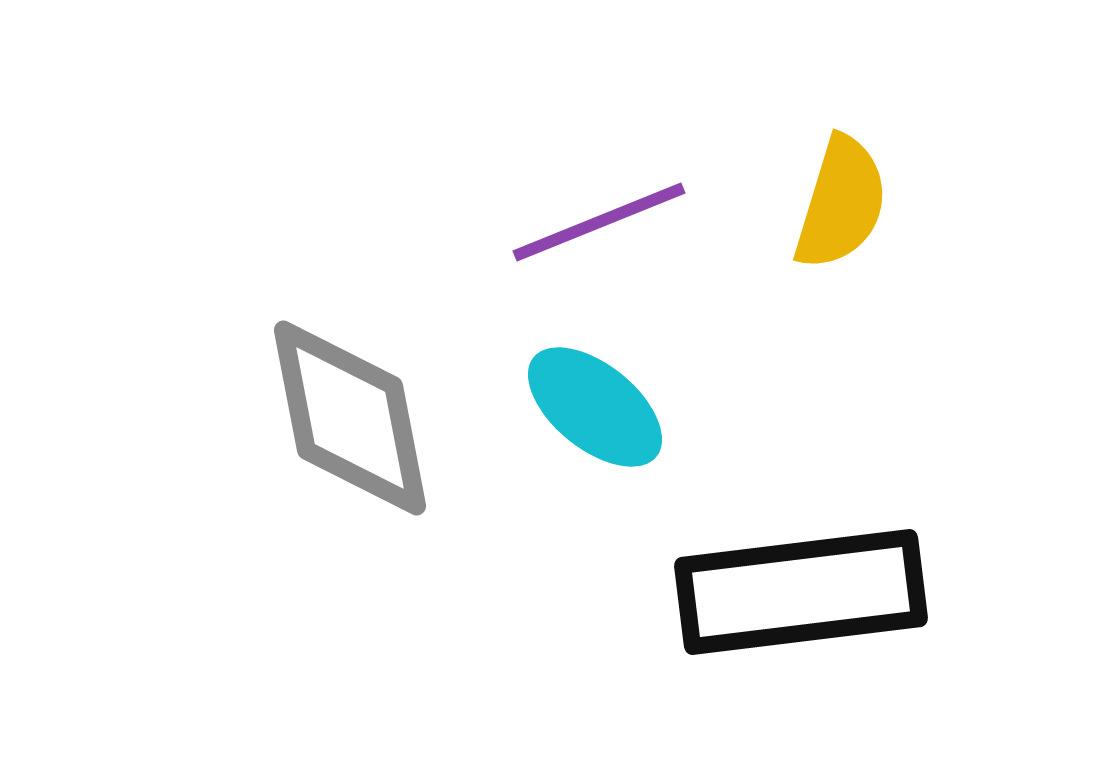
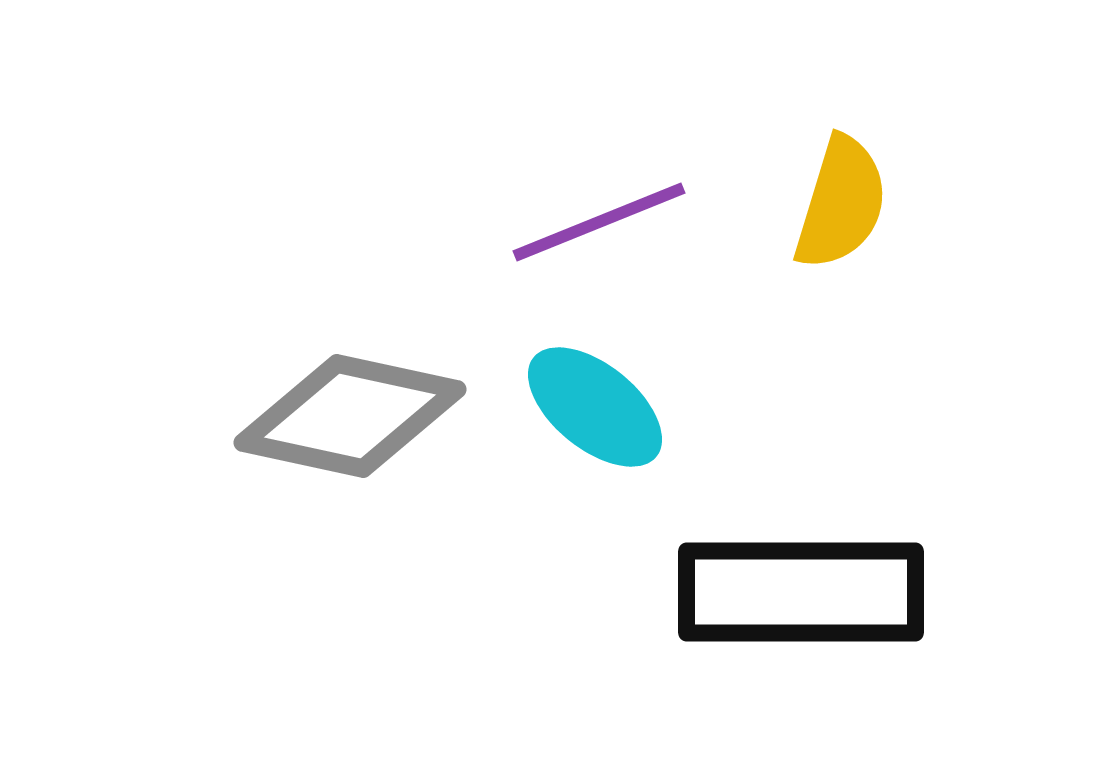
gray diamond: moved 2 px up; rotated 67 degrees counterclockwise
black rectangle: rotated 7 degrees clockwise
